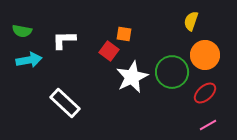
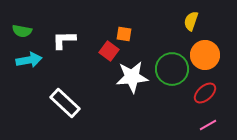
green circle: moved 3 px up
white star: rotated 20 degrees clockwise
